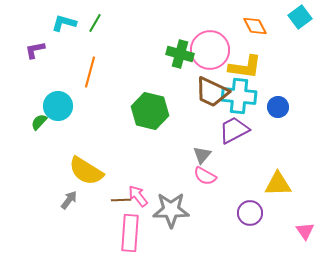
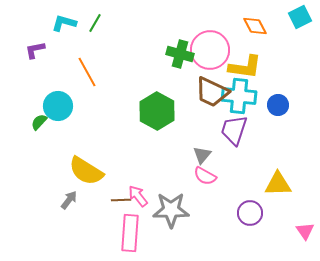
cyan square: rotated 10 degrees clockwise
orange line: moved 3 px left; rotated 44 degrees counterclockwise
blue circle: moved 2 px up
green hexagon: moved 7 px right; rotated 15 degrees clockwise
purple trapezoid: rotated 44 degrees counterclockwise
